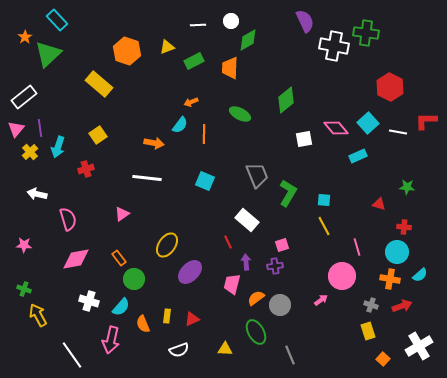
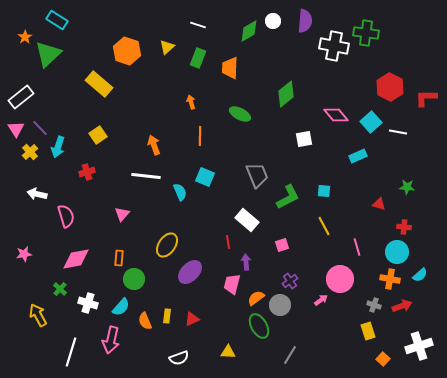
cyan rectangle at (57, 20): rotated 15 degrees counterclockwise
white circle at (231, 21): moved 42 px right
purple semicircle at (305, 21): rotated 30 degrees clockwise
white line at (198, 25): rotated 21 degrees clockwise
green diamond at (248, 40): moved 1 px right, 9 px up
yellow triangle at (167, 47): rotated 21 degrees counterclockwise
green rectangle at (194, 61): moved 4 px right, 3 px up; rotated 42 degrees counterclockwise
white rectangle at (24, 97): moved 3 px left
green diamond at (286, 100): moved 6 px up
orange arrow at (191, 102): rotated 96 degrees clockwise
red L-shape at (426, 121): moved 23 px up
cyan square at (368, 123): moved 3 px right, 1 px up
cyan semicircle at (180, 125): moved 67 px down; rotated 60 degrees counterclockwise
purple line at (40, 128): rotated 36 degrees counterclockwise
pink diamond at (336, 128): moved 13 px up
pink triangle at (16, 129): rotated 12 degrees counterclockwise
orange line at (204, 134): moved 4 px left, 2 px down
orange arrow at (154, 143): moved 2 px down; rotated 120 degrees counterclockwise
red cross at (86, 169): moved 1 px right, 3 px down
white line at (147, 178): moved 1 px left, 2 px up
cyan square at (205, 181): moved 4 px up
green L-shape at (288, 193): moved 4 px down; rotated 32 degrees clockwise
cyan square at (324, 200): moved 9 px up
pink triangle at (122, 214): rotated 14 degrees counterclockwise
pink semicircle at (68, 219): moved 2 px left, 3 px up
red line at (228, 242): rotated 16 degrees clockwise
pink star at (24, 245): moved 9 px down; rotated 14 degrees counterclockwise
orange rectangle at (119, 258): rotated 42 degrees clockwise
purple cross at (275, 266): moved 15 px right, 15 px down; rotated 28 degrees counterclockwise
pink circle at (342, 276): moved 2 px left, 3 px down
green cross at (24, 289): moved 36 px right; rotated 24 degrees clockwise
white cross at (89, 301): moved 1 px left, 2 px down
gray cross at (371, 305): moved 3 px right
orange semicircle at (143, 324): moved 2 px right, 3 px up
green ellipse at (256, 332): moved 3 px right, 6 px up
white cross at (419, 346): rotated 12 degrees clockwise
yellow triangle at (225, 349): moved 3 px right, 3 px down
white semicircle at (179, 350): moved 8 px down
white line at (72, 355): moved 1 px left, 3 px up; rotated 52 degrees clockwise
gray line at (290, 355): rotated 54 degrees clockwise
